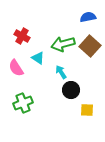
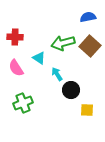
red cross: moved 7 px left, 1 px down; rotated 28 degrees counterclockwise
green arrow: moved 1 px up
cyan triangle: moved 1 px right
cyan arrow: moved 4 px left, 2 px down
